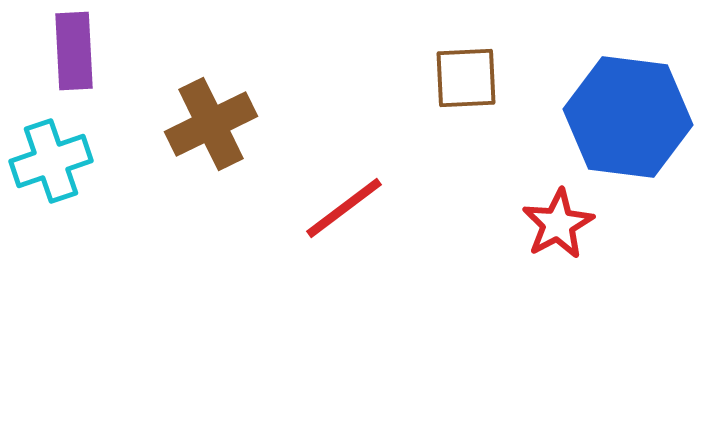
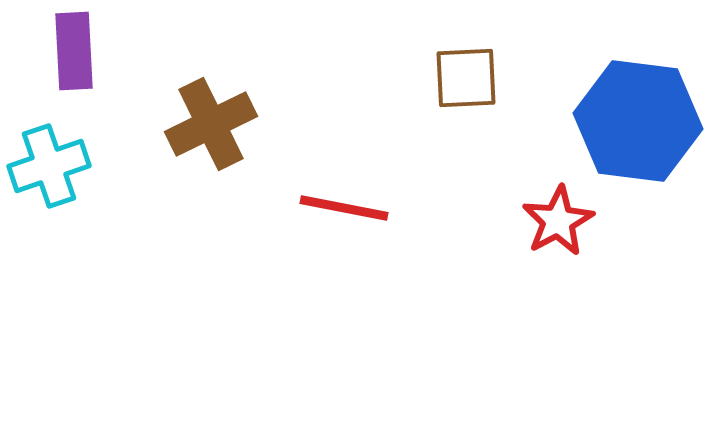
blue hexagon: moved 10 px right, 4 px down
cyan cross: moved 2 px left, 5 px down
red line: rotated 48 degrees clockwise
red star: moved 3 px up
